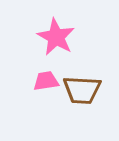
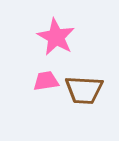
brown trapezoid: moved 2 px right
